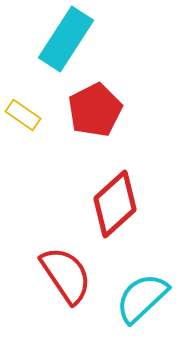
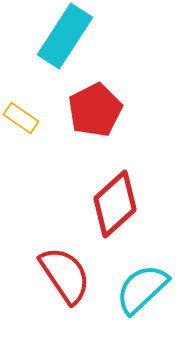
cyan rectangle: moved 1 px left, 3 px up
yellow rectangle: moved 2 px left, 3 px down
red semicircle: moved 1 px left
cyan semicircle: moved 9 px up
